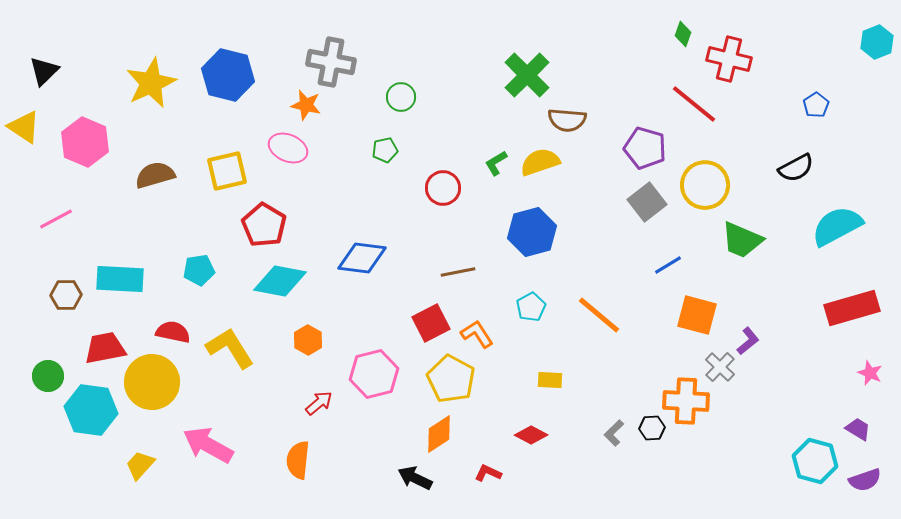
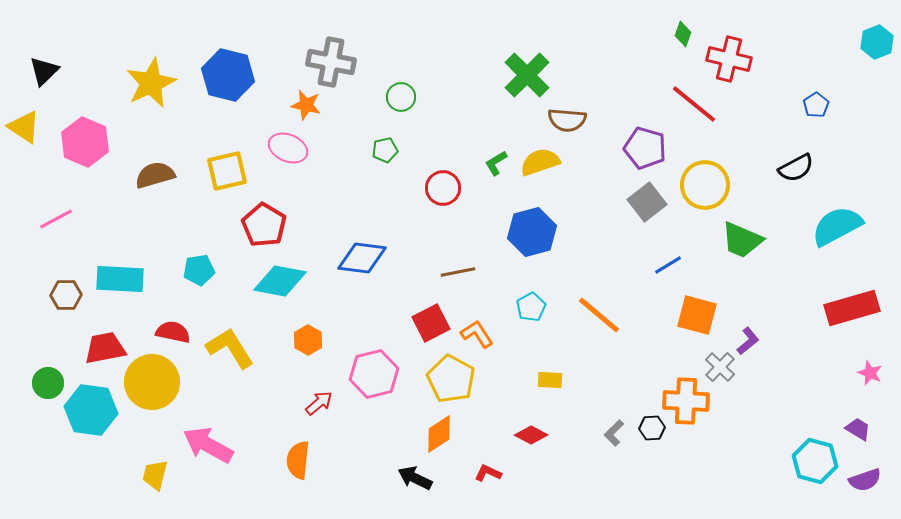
green circle at (48, 376): moved 7 px down
yellow trapezoid at (140, 465): moved 15 px right, 10 px down; rotated 28 degrees counterclockwise
